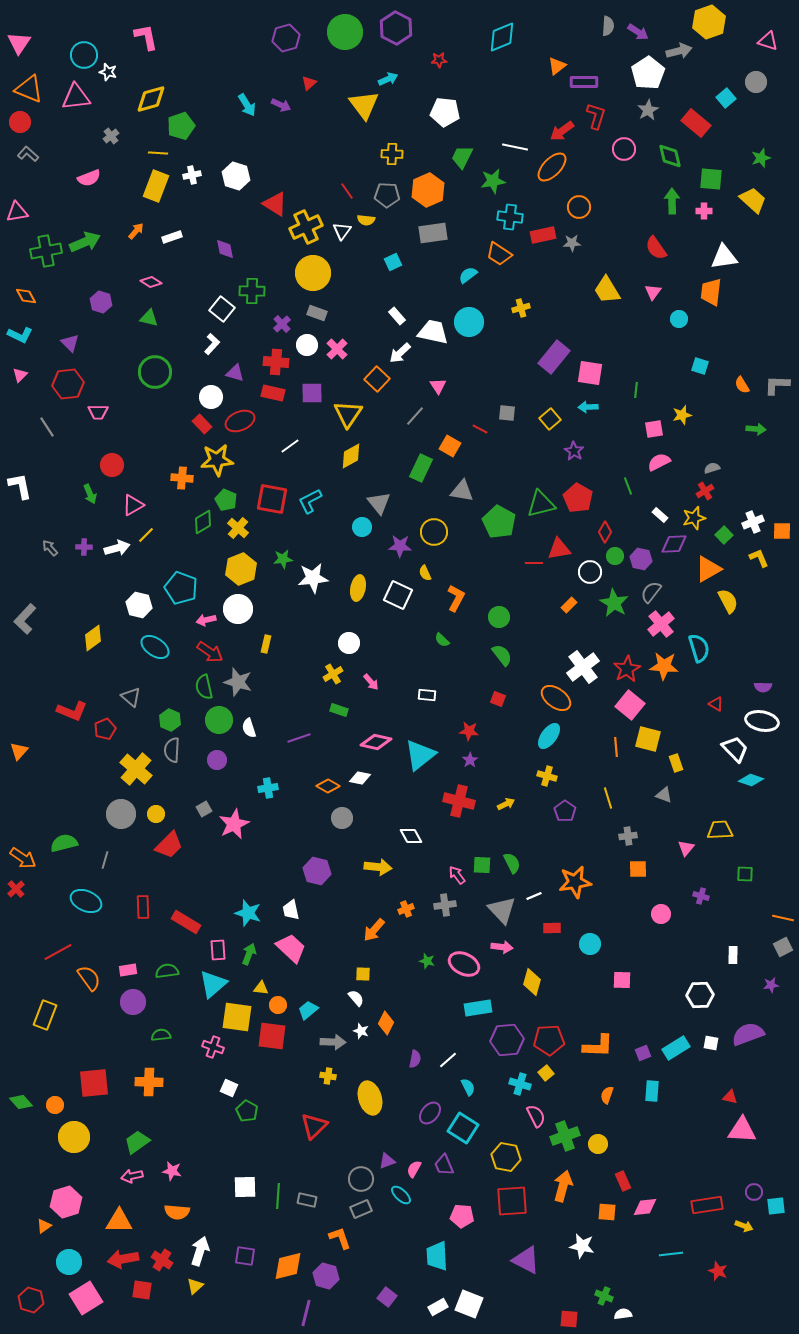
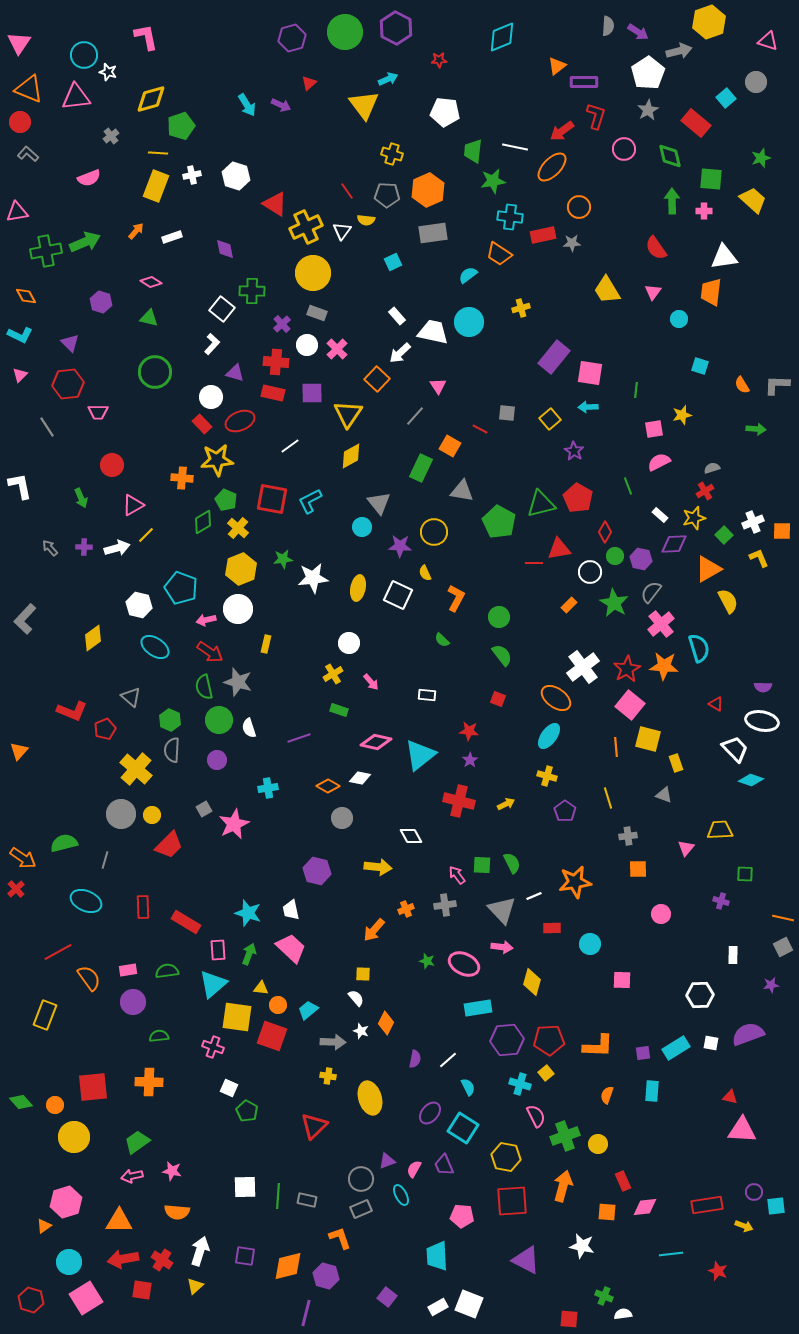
purple hexagon at (286, 38): moved 6 px right
yellow cross at (392, 154): rotated 15 degrees clockwise
green trapezoid at (462, 157): moved 11 px right, 6 px up; rotated 20 degrees counterclockwise
green arrow at (90, 494): moved 9 px left, 4 px down
yellow circle at (156, 814): moved 4 px left, 1 px down
purple cross at (701, 896): moved 20 px right, 5 px down
green semicircle at (161, 1035): moved 2 px left, 1 px down
red square at (272, 1036): rotated 12 degrees clockwise
purple square at (643, 1053): rotated 14 degrees clockwise
red square at (94, 1083): moved 1 px left, 4 px down
cyan ellipse at (401, 1195): rotated 20 degrees clockwise
